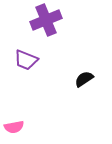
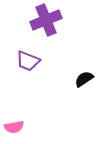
purple trapezoid: moved 2 px right, 1 px down
